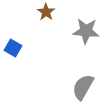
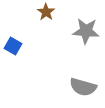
blue square: moved 2 px up
gray semicircle: rotated 104 degrees counterclockwise
